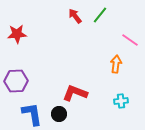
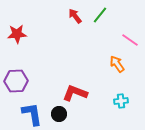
orange arrow: moved 1 px right; rotated 42 degrees counterclockwise
